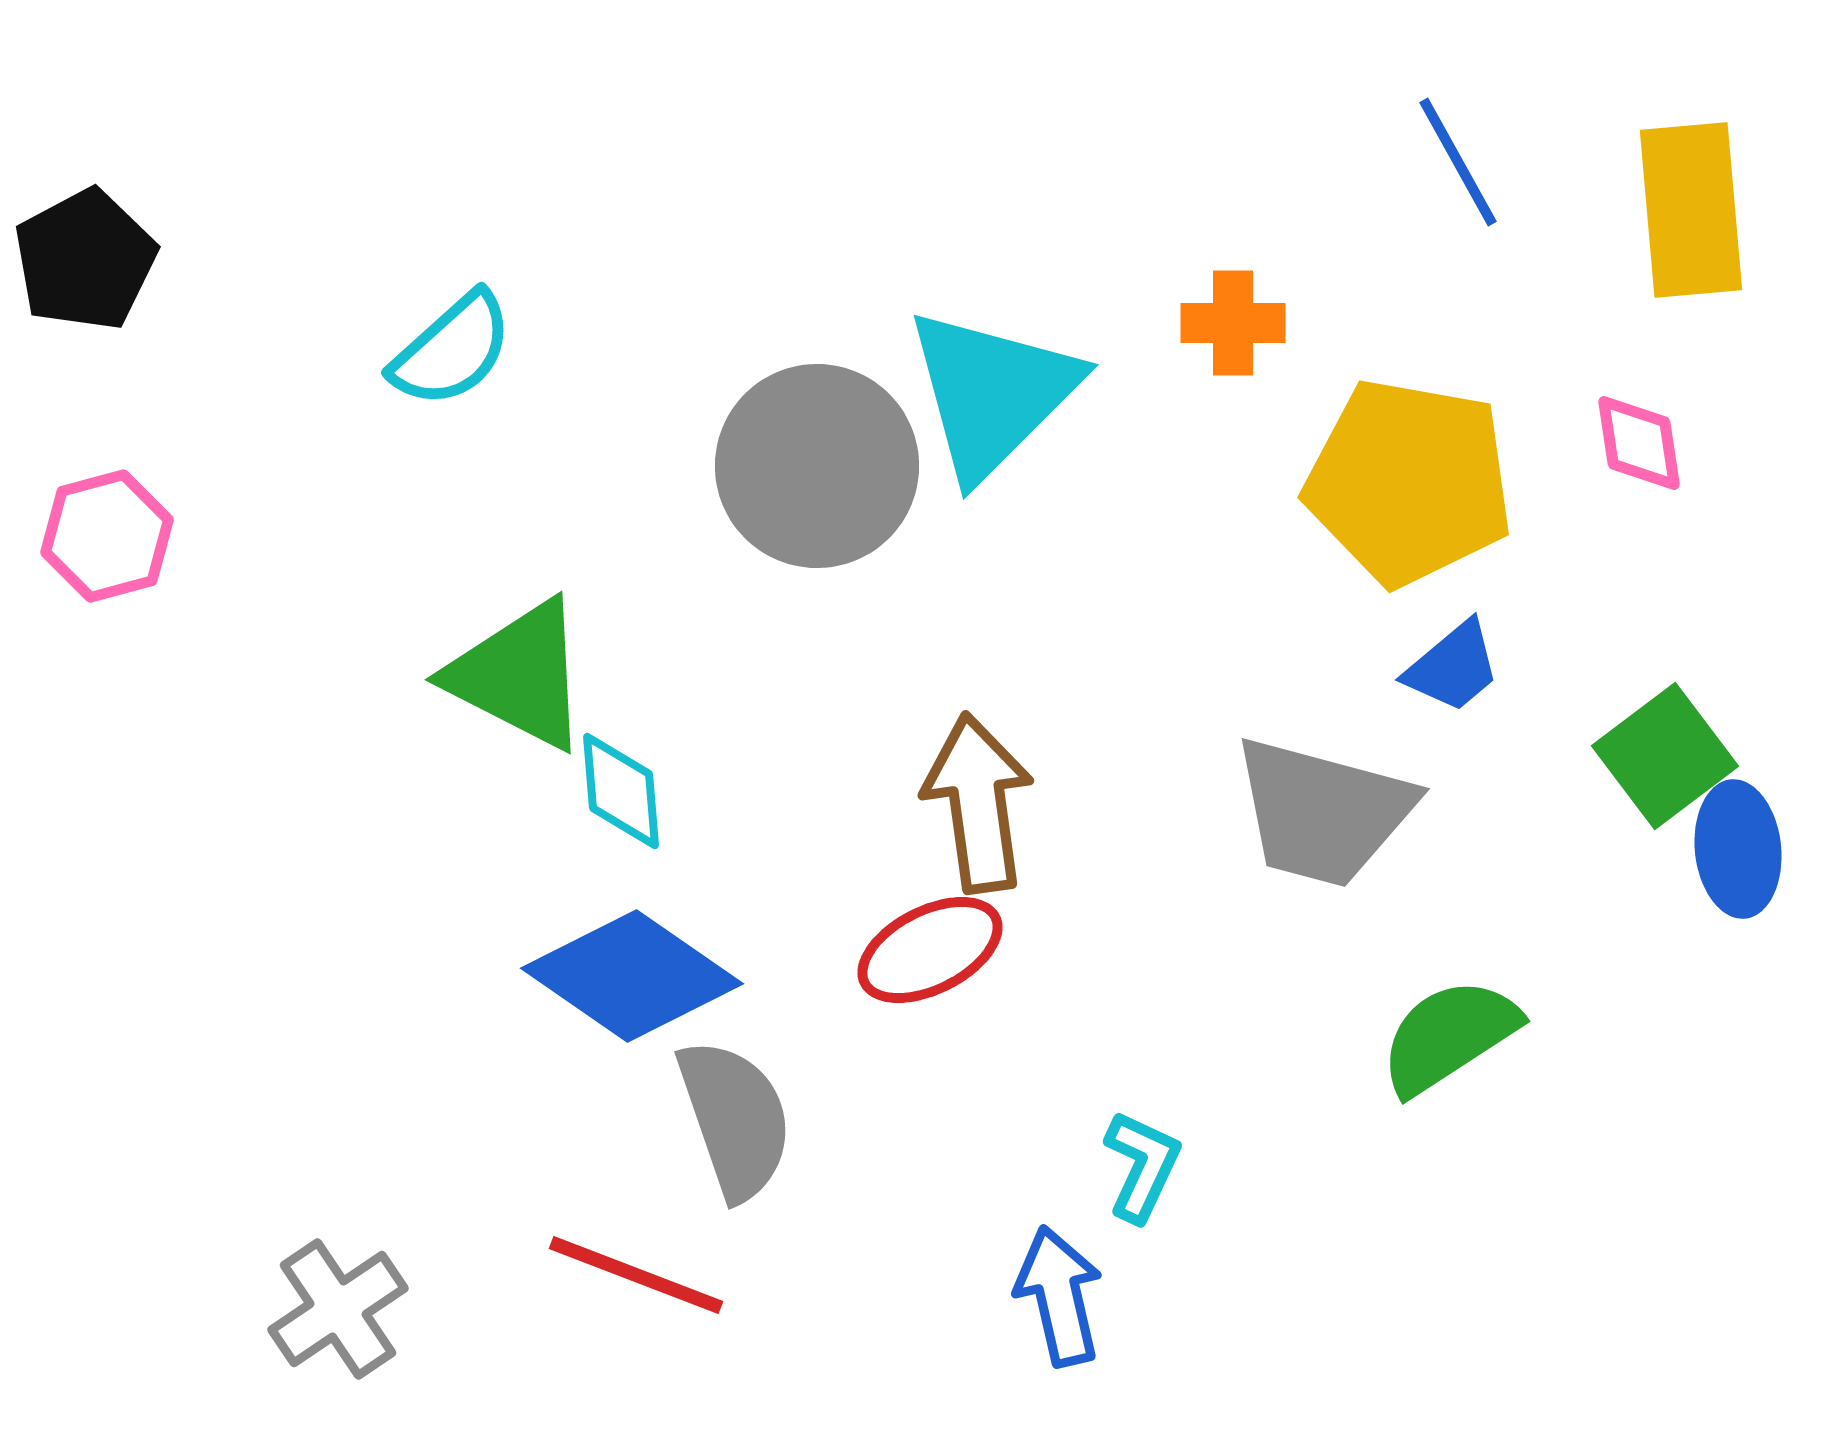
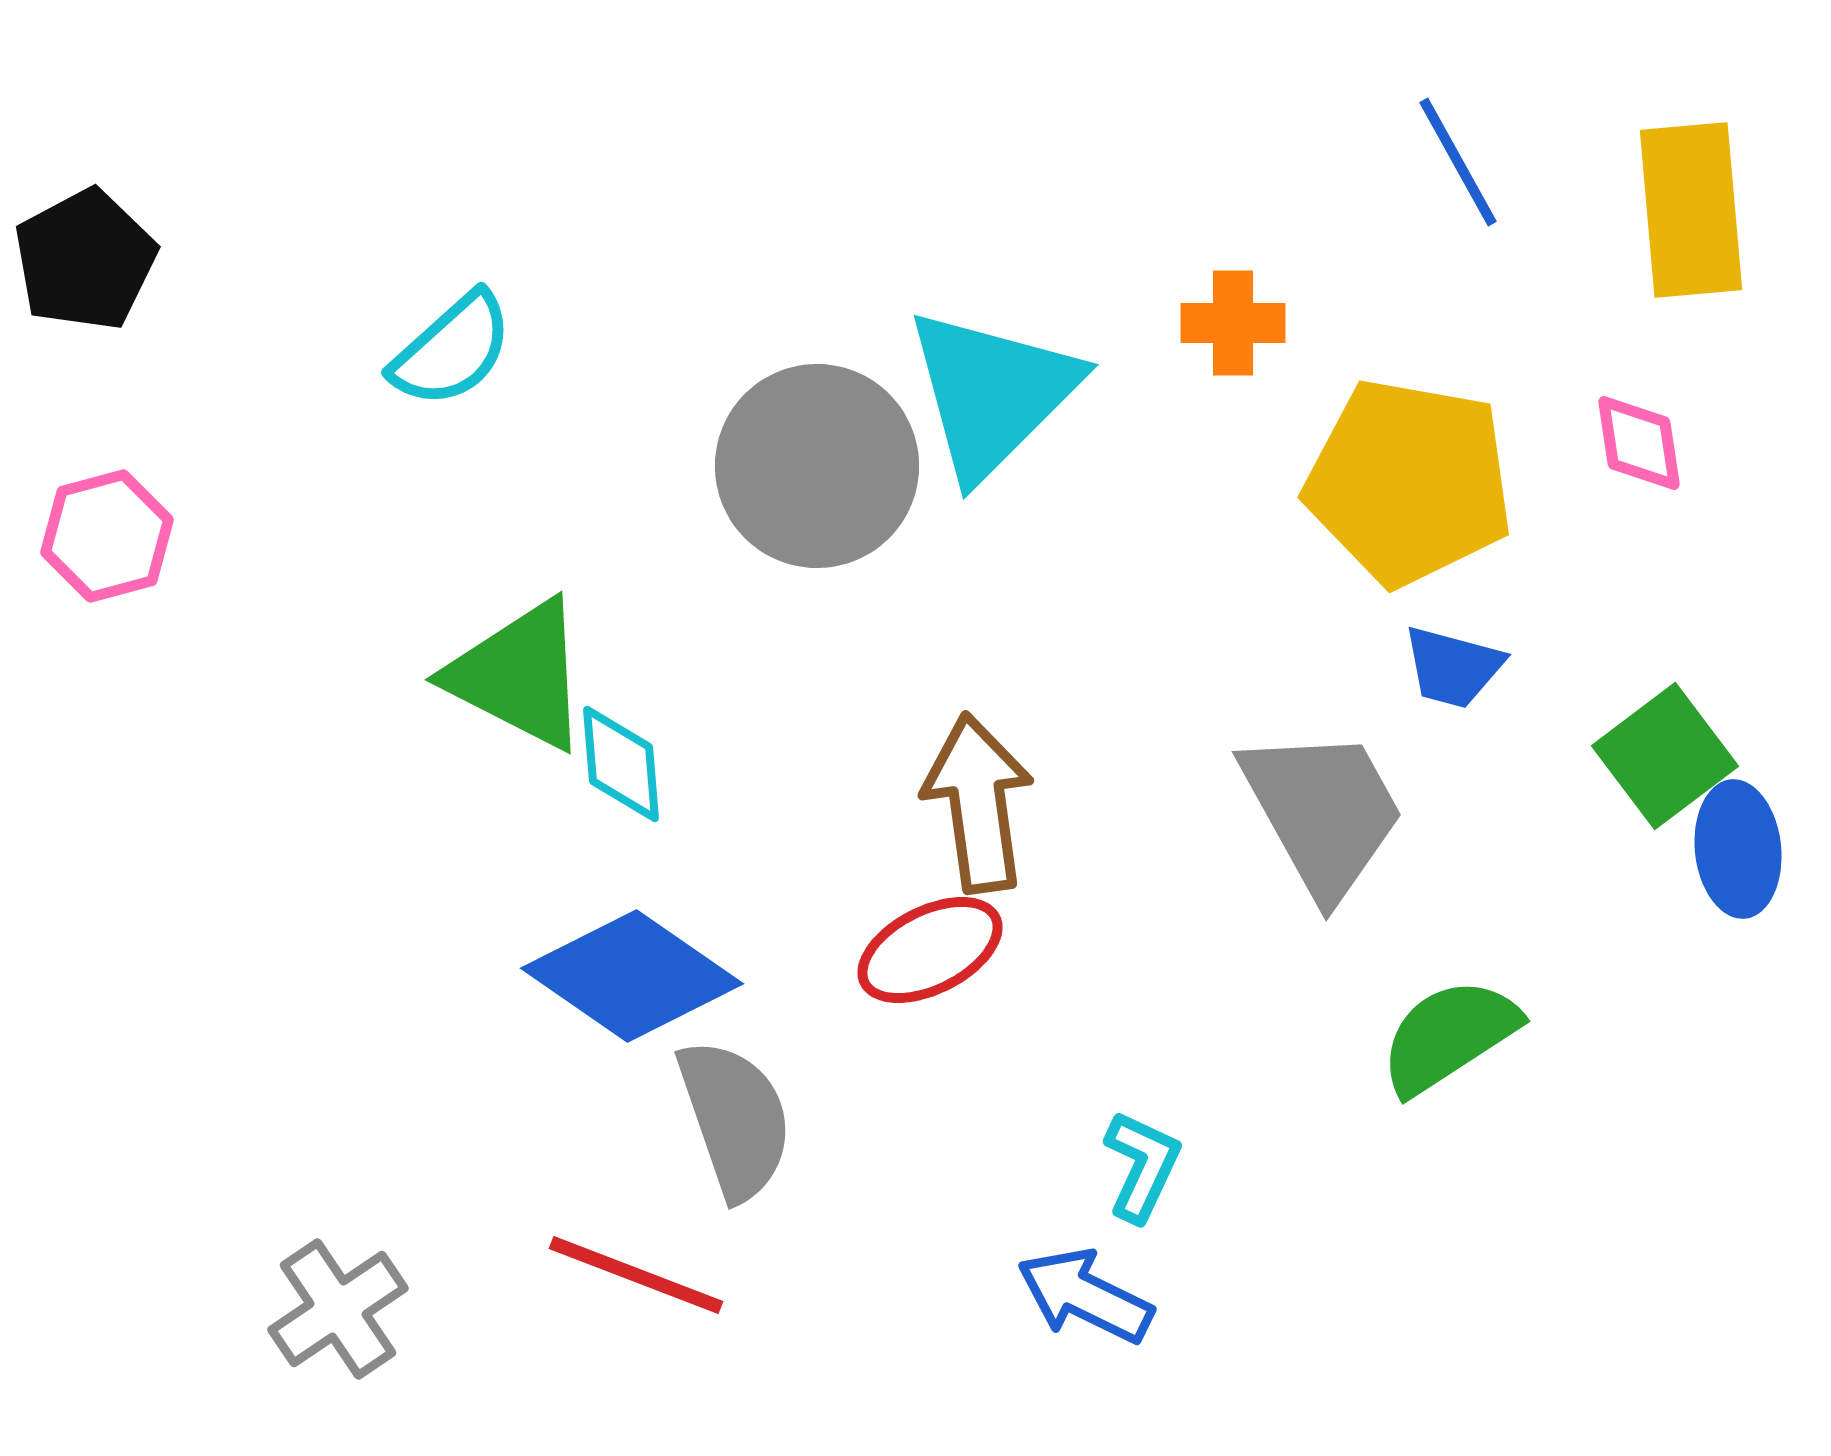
blue trapezoid: rotated 55 degrees clockwise
cyan diamond: moved 27 px up
gray trapezoid: rotated 134 degrees counterclockwise
blue arrow: moved 26 px right; rotated 51 degrees counterclockwise
